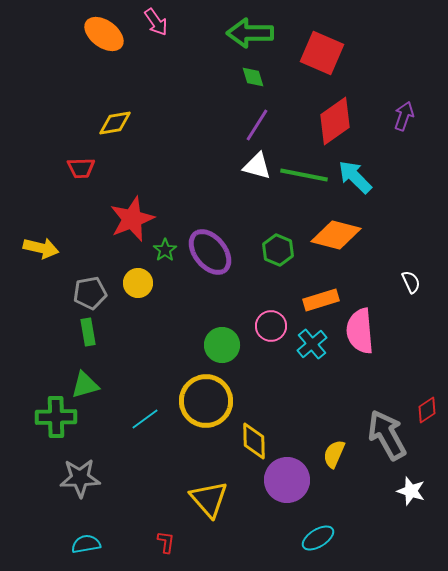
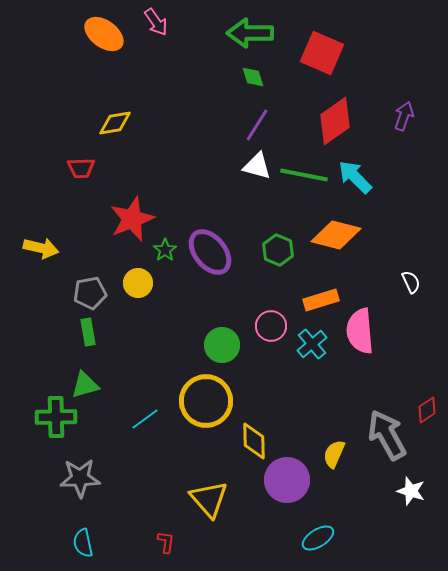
cyan semicircle at (86, 544): moved 3 px left, 1 px up; rotated 92 degrees counterclockwise
